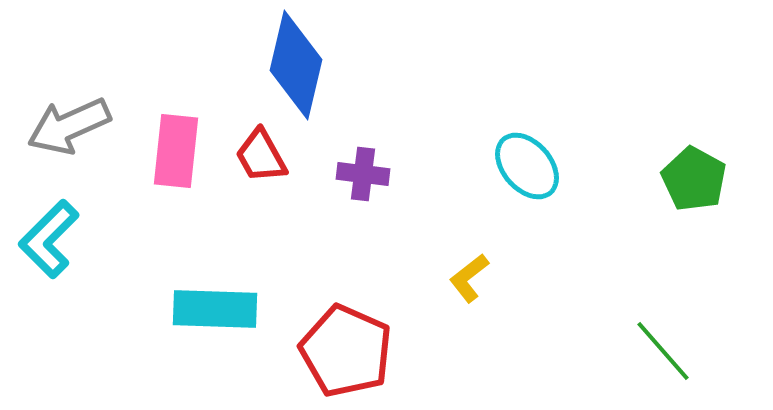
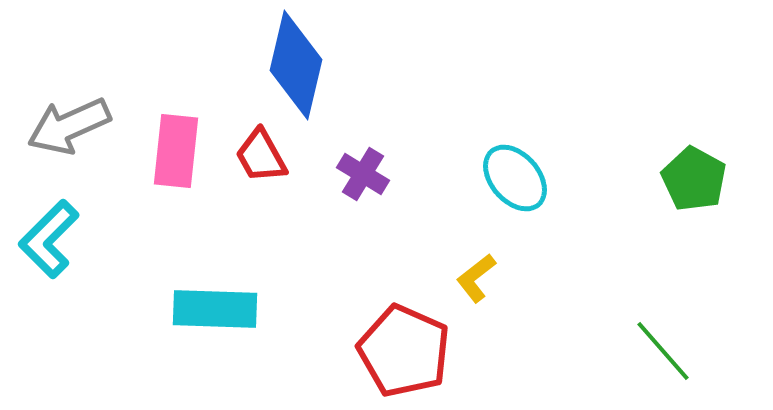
cyan ellipse: moved 12 px left, 12 px down
purple cross: rotated 24 degrees clockwise
yellow L-shape: moved 7 px right
red pentagon: moved 58 px right
